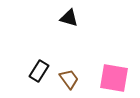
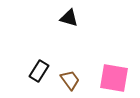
brown trapezoid: moved 1 px right, 1 px down
